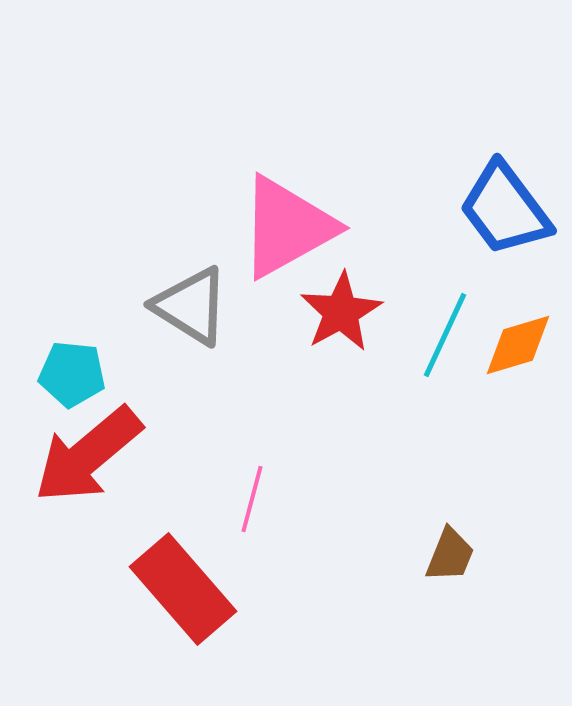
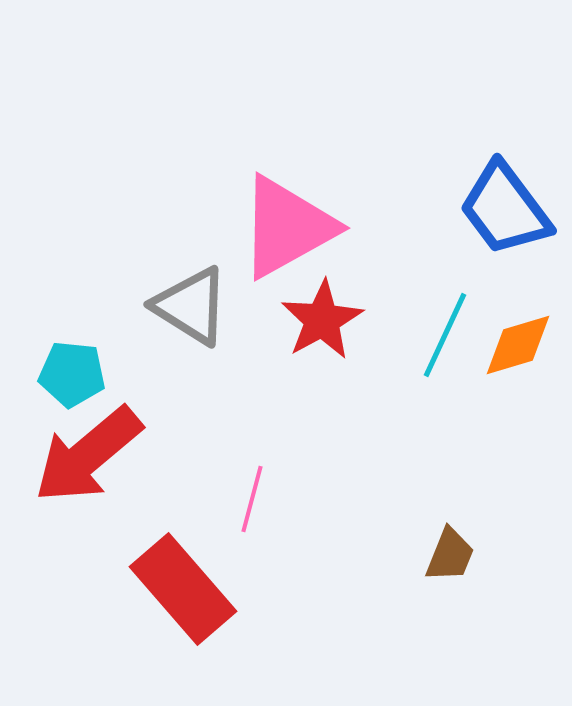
red star: moved 19 px left, 8 px down
